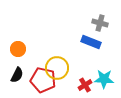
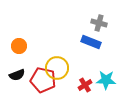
gray cross: moved 1 px left
orange circle: moved 1 px right, 3 px up
black semicircle: rotated 42 degrees clockwise
cyan star: moved 2 px right, 1 px down
